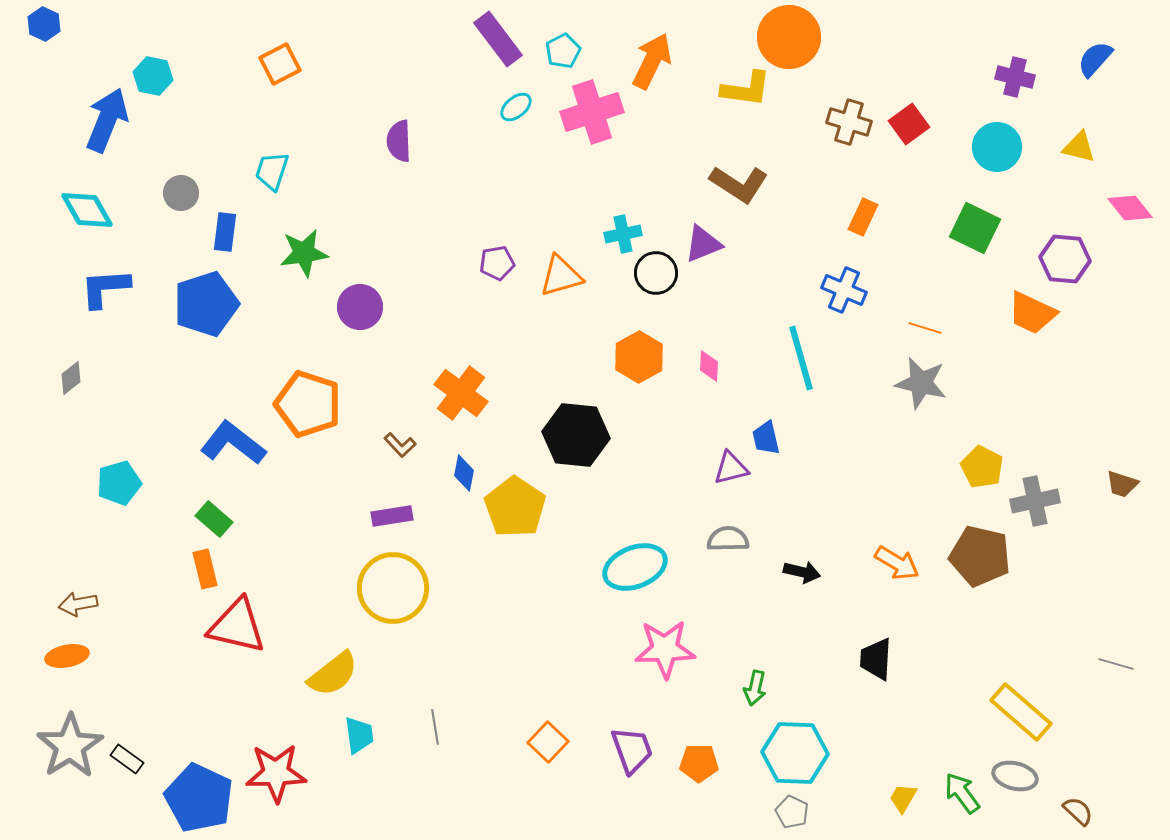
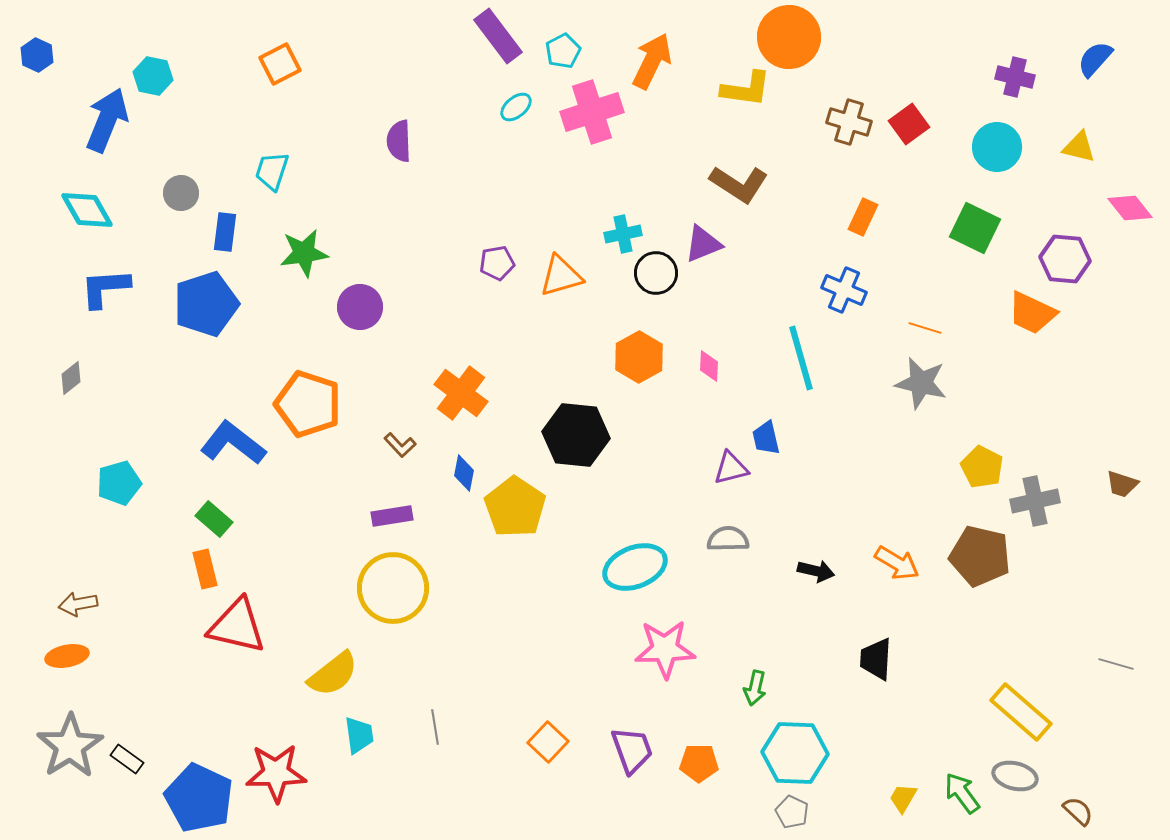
blue hexagon at (44, 24): moved 7 px left, 31 px down
purple rectangle at (498, 39): moved 3 px up
black arrow at (802, 572): moved 14 px right, 1 px up
